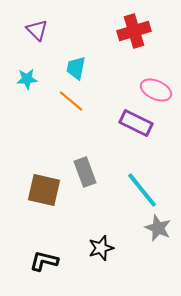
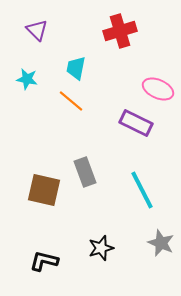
red cross: moved 14 px left
cyan star: rotated 15 degrees clockwise
pink ellipse: moved 2 px right, 1 px up
cyan line: rotated 12 degrees clockwise
gray star: moved 3 px right, 15 px down
